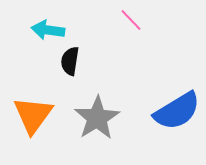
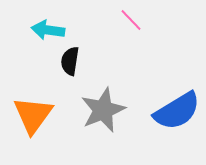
gray star: moved 6 px right, 8 px up; rotated 9 degrees clockwise
